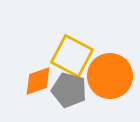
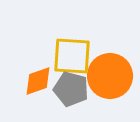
yellow square: rotated 24 degrees counterclockwise
gray pentagon: moved 2 px right, 1 px up
